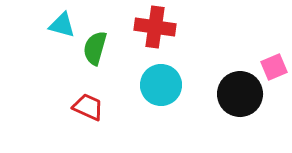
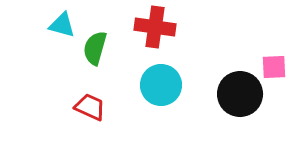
pink square: rotated 20 degrees clockwise
red trapezoid: moved 2 px right
